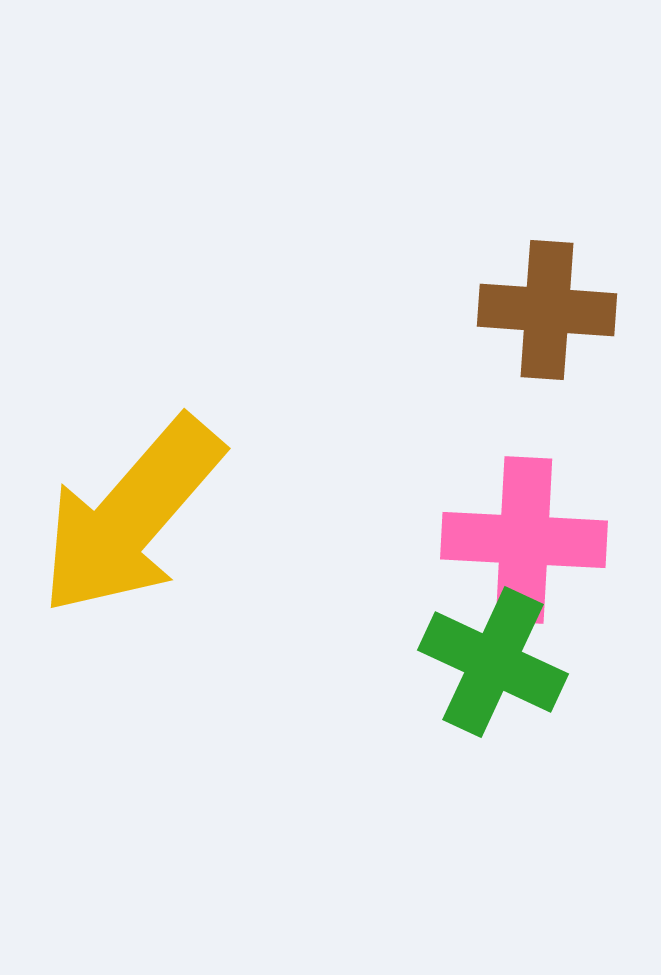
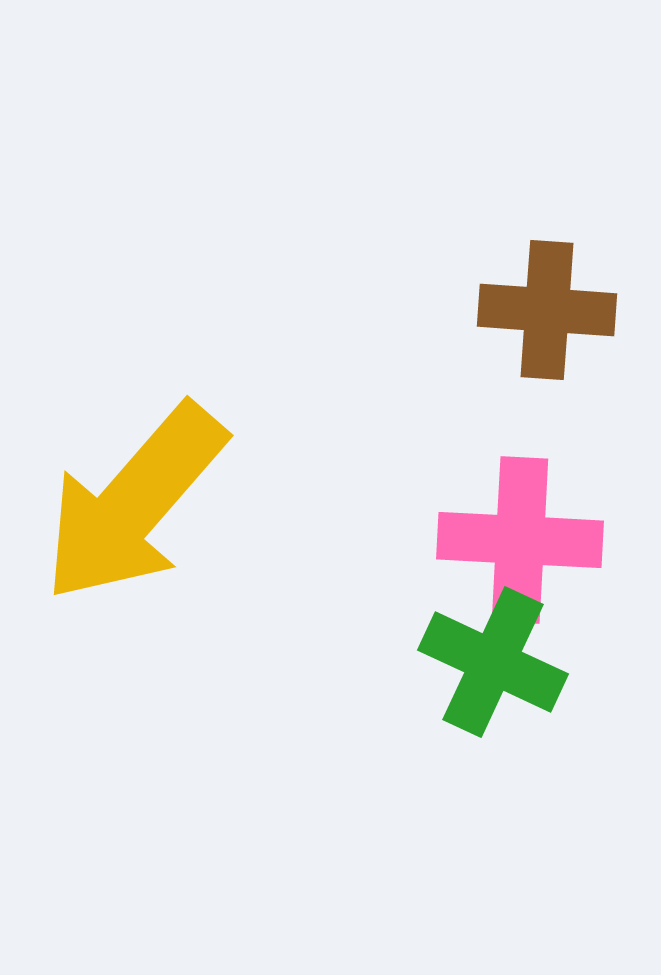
yellow arrow: moved 3 px right, 13 px up
pink cross: moved 4 px left
